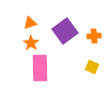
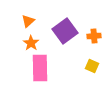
orange triangle: moved 2 px left, 2 px up; rotated 24 degrees counterclockwise
yellow square: moved 1 px up
